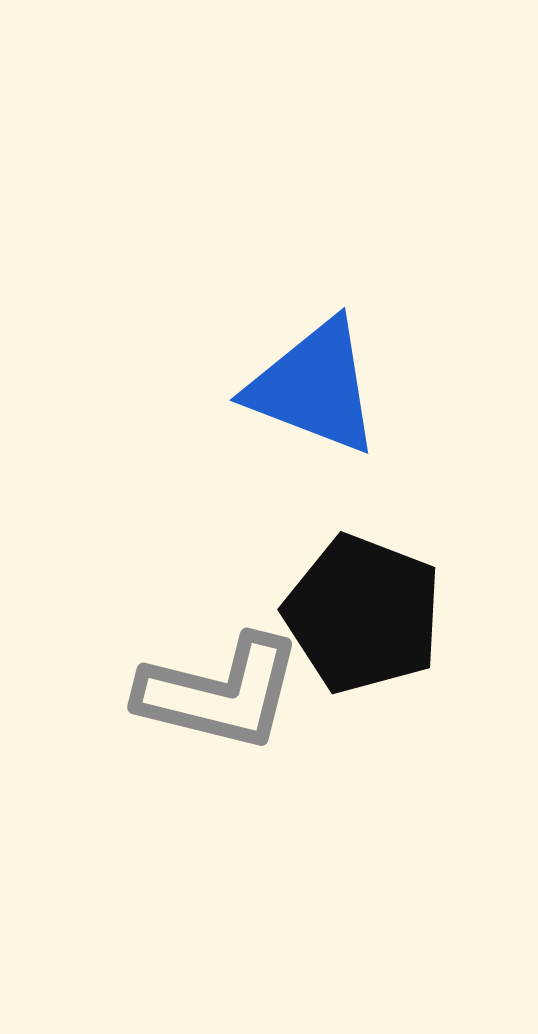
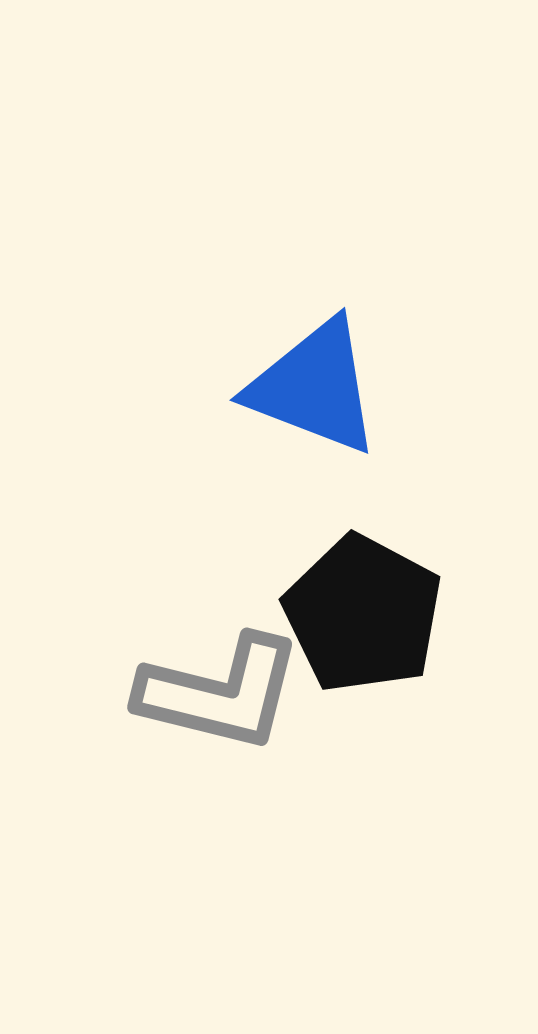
black pentagon: rotated 7 degrees clockwise
